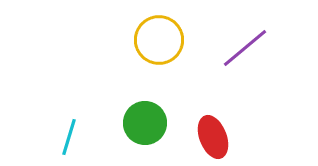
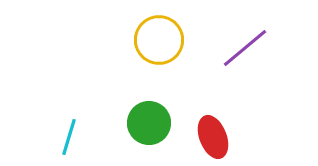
green circle: moved 4 px right
